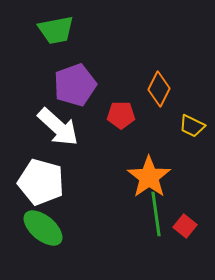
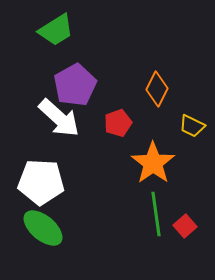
green trapezoid: rotated 21 degrees counterclockwise
purple pentagon: rotated 9 degrees counterclockwise
orange diamond: moved 2 px left
red pentagon: moved 3 px left, 8 px down; rotated 20 degrees counterclockwise
white arrow: moved 1 px right, 9 px up
orange star: moved 4 px right, 14 px up
white pentagon: rotated 12 degrees counterclockwise
red square: rotated 10 degrees clockwise
